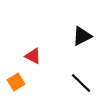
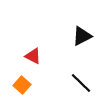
orange square: moved 6 px right, 3 px down; rotated 18 degrees counterclockwise
